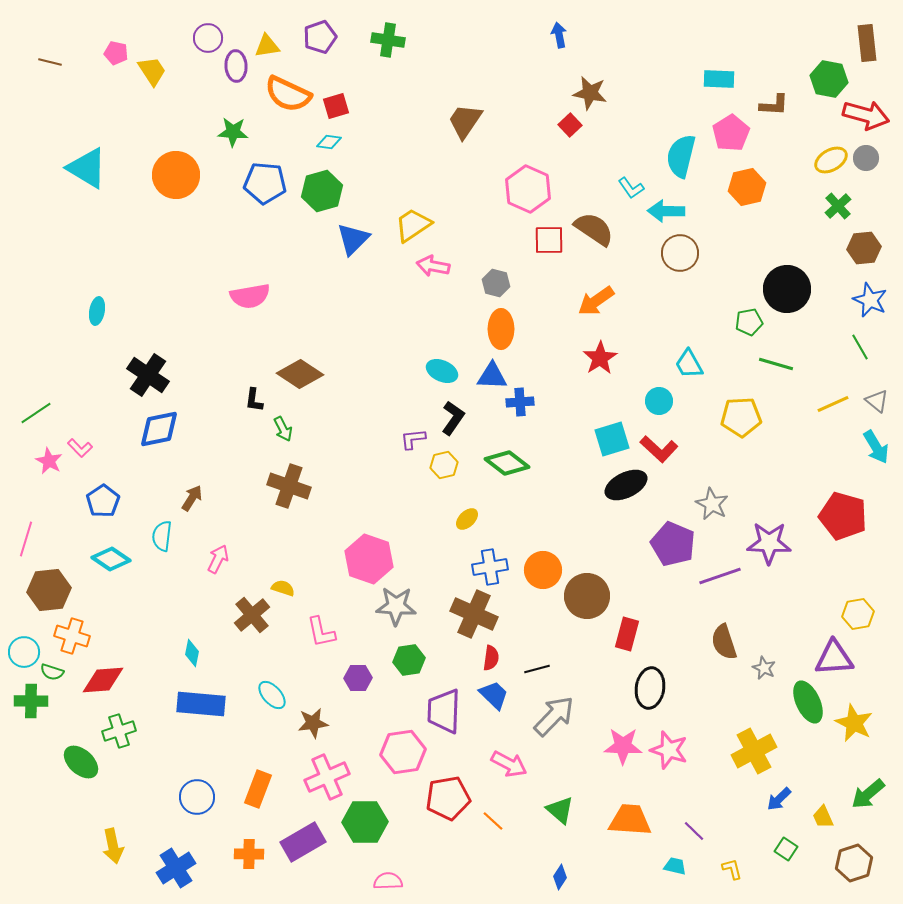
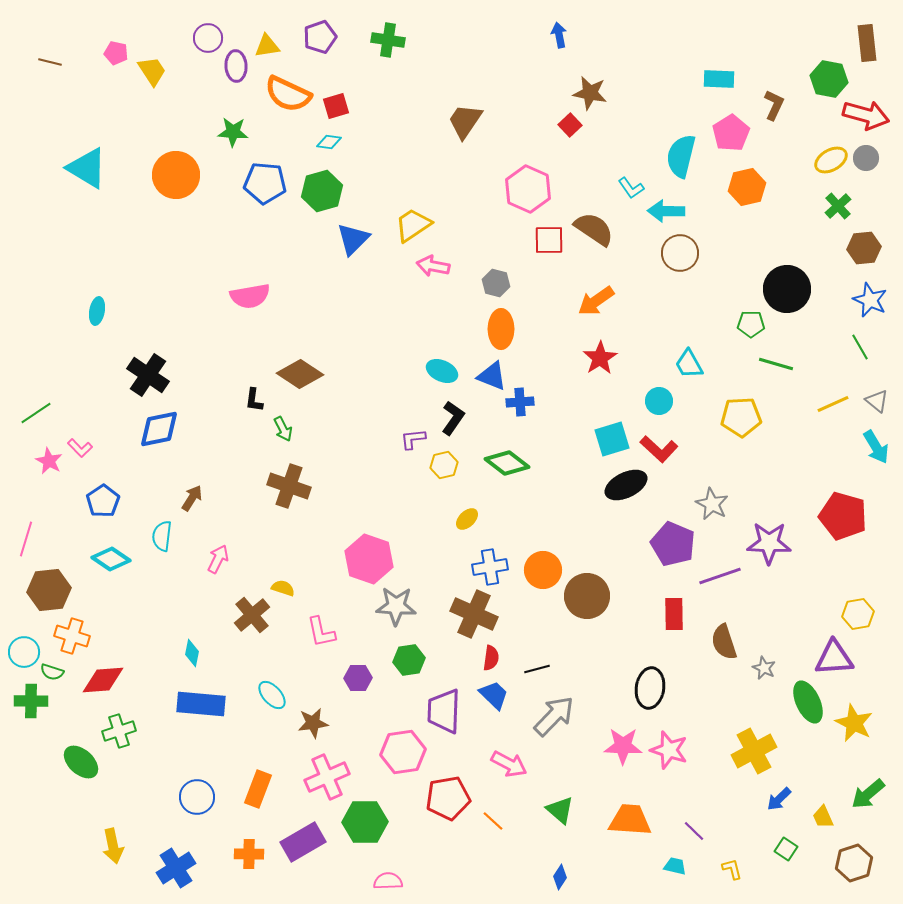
brown L-shape at (774, 105): rotated 68 degrees counterclockwise
green pentagon at (749, 322): moved 2 px right, 2 px down; rotated 12 degrees clockwise
blue triangle at (492, 376): rotated 20 degrees clockwise
red rectangle at (627, 634): moved 47 px right, 20 px up; rotated 16 degrees counterclockwise
